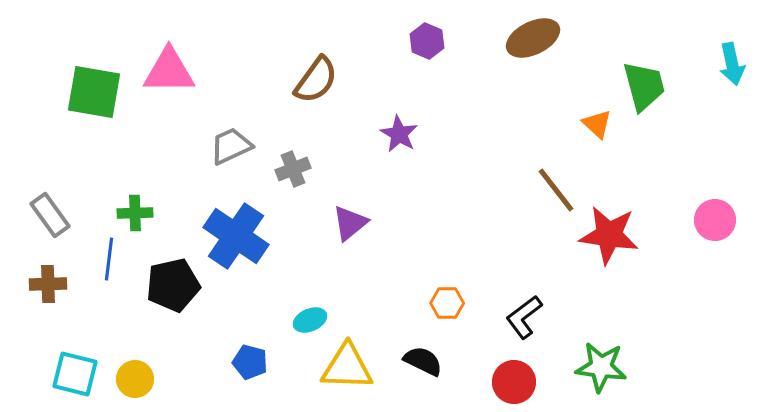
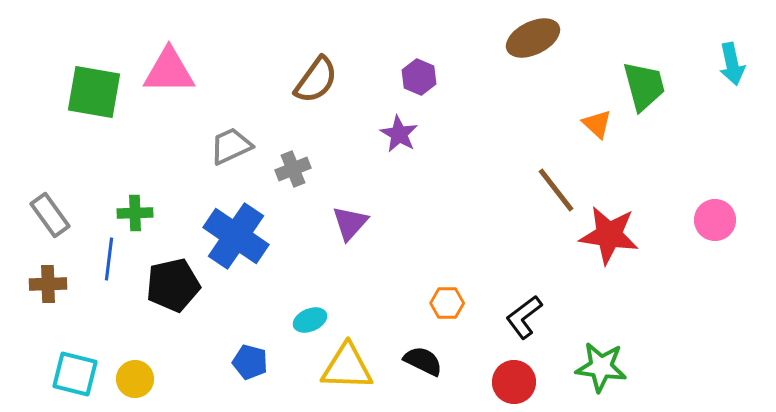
purple hexagon: moved 8 px left, 36 px down
purple triangle: rotated 9 degrees counterclockwise
